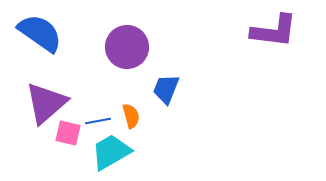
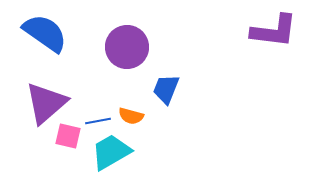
blue semicircle: moved 5 px right
orange semicircle: rotated 120 degrees clockwise
pink square: moved 3 px down
